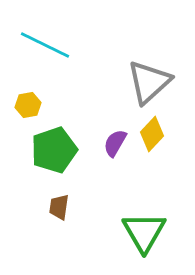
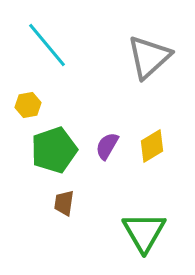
cyan line: moved 2 px right; rotated 24 degrees clockwise
gray triangle: moved 25 px up
yellow diamond: moved 12 px down; rotated 16 degrees clockwise
purple semicircle: moved 8 px left, 3 px down
brown trapezoid: moved 5 px right, 4 px up
